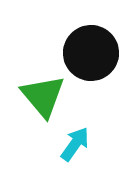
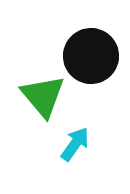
black circle: moved 3 px down
